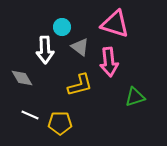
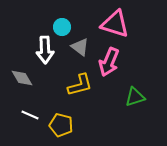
pink arrow: rotated 28 degrees clockwise
yellow pentagon: moved 1 px right, 2 px down; rotated 15 degrees clockwise
